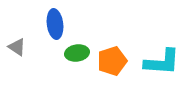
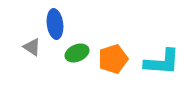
gray triangle: moved 15 px right
green ellipse: rotated 15 degrees counterclockwise
orange pentagon: moved 1 px right, 2 px up
